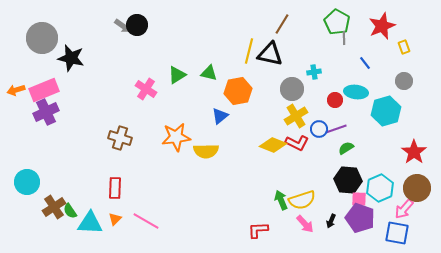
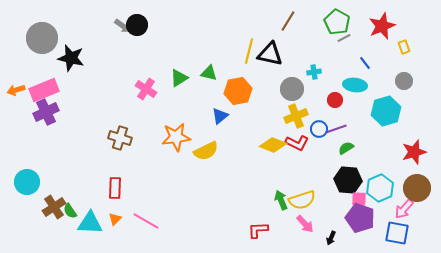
brown line at (282, 24): moved 6 px right, 3 px up
gray line at (344, 38): rotated 64 degrees clockwise
green triangle at (177, 75): moved 2 px right, 3 px down
cyan ellipse at (356, 92): moved 1 px left, 7 px up
yellow cross at (296, 116): rotated 10 degrees clockwise
yellow semicircle at (206, 151): rotated 25 degrees counterclockwise
red star at (414, 152): rotated 20 degrees clockwise
black arrow at (331, 221): moved 17 px down
